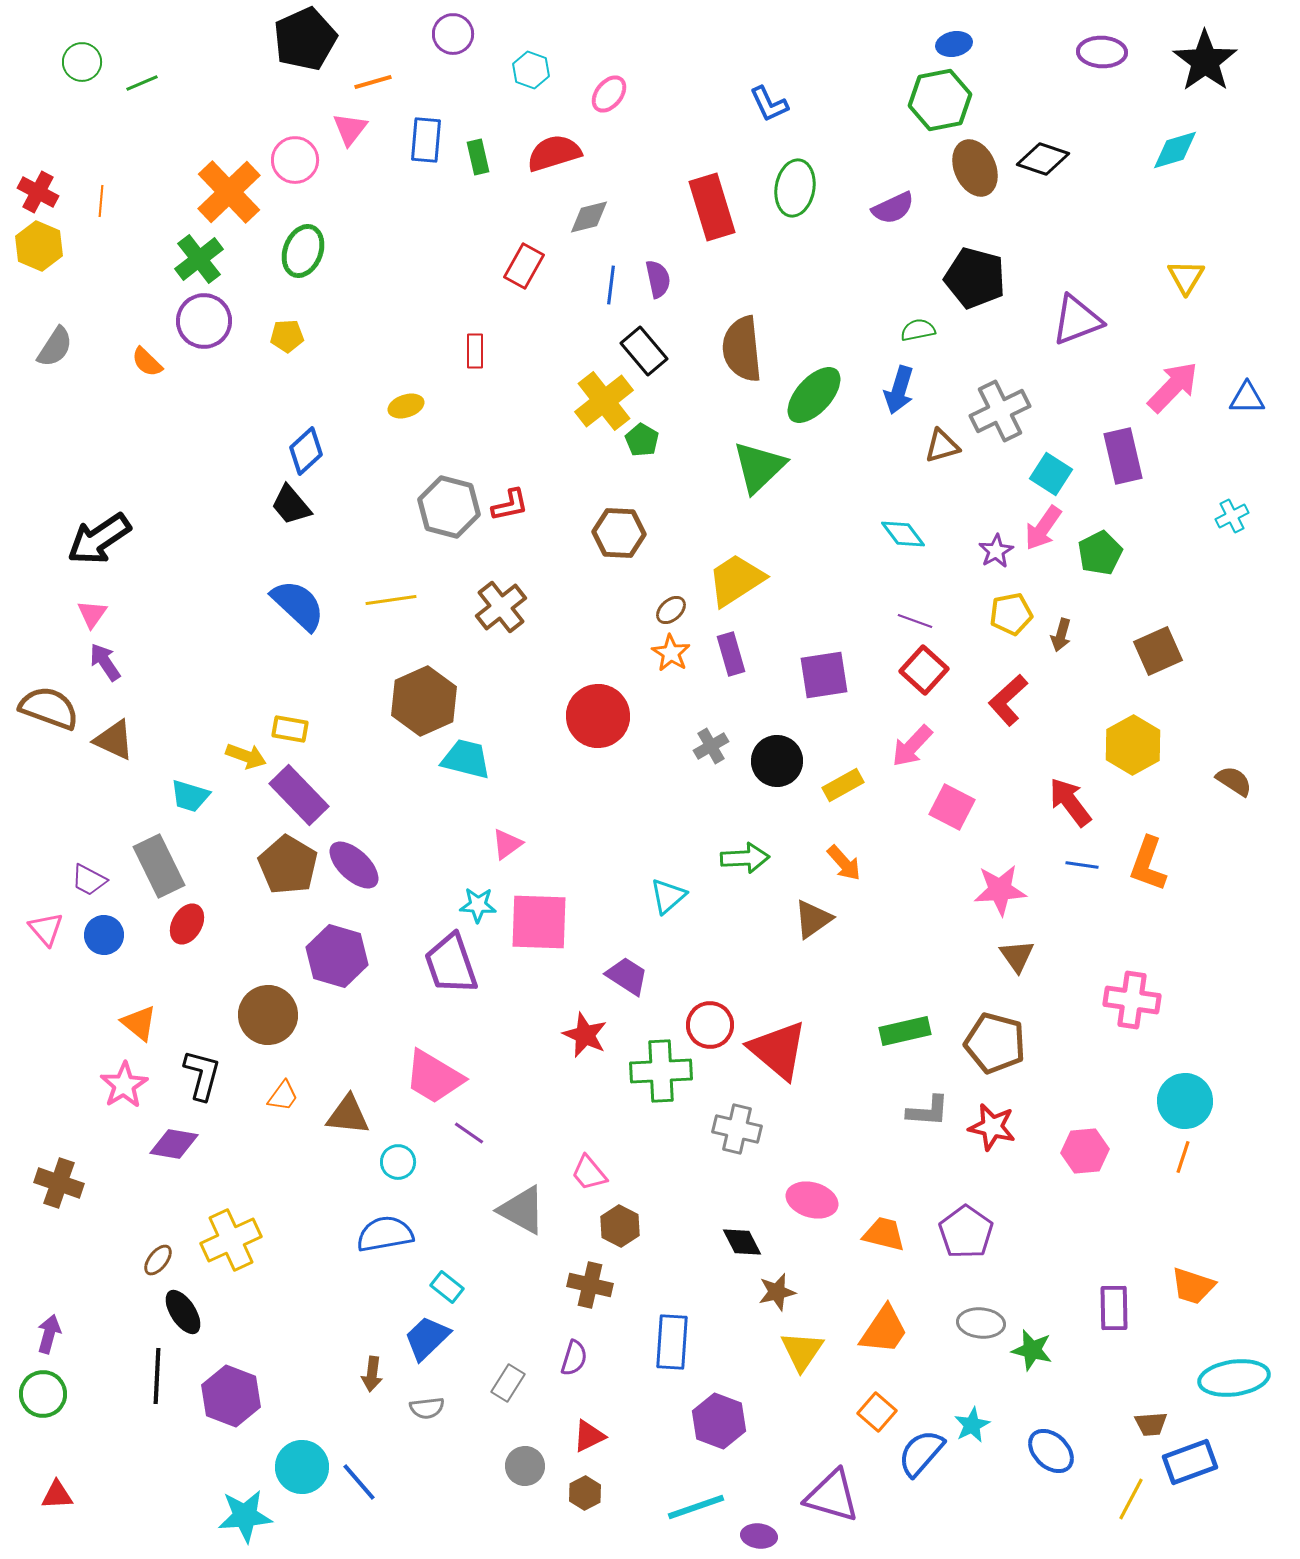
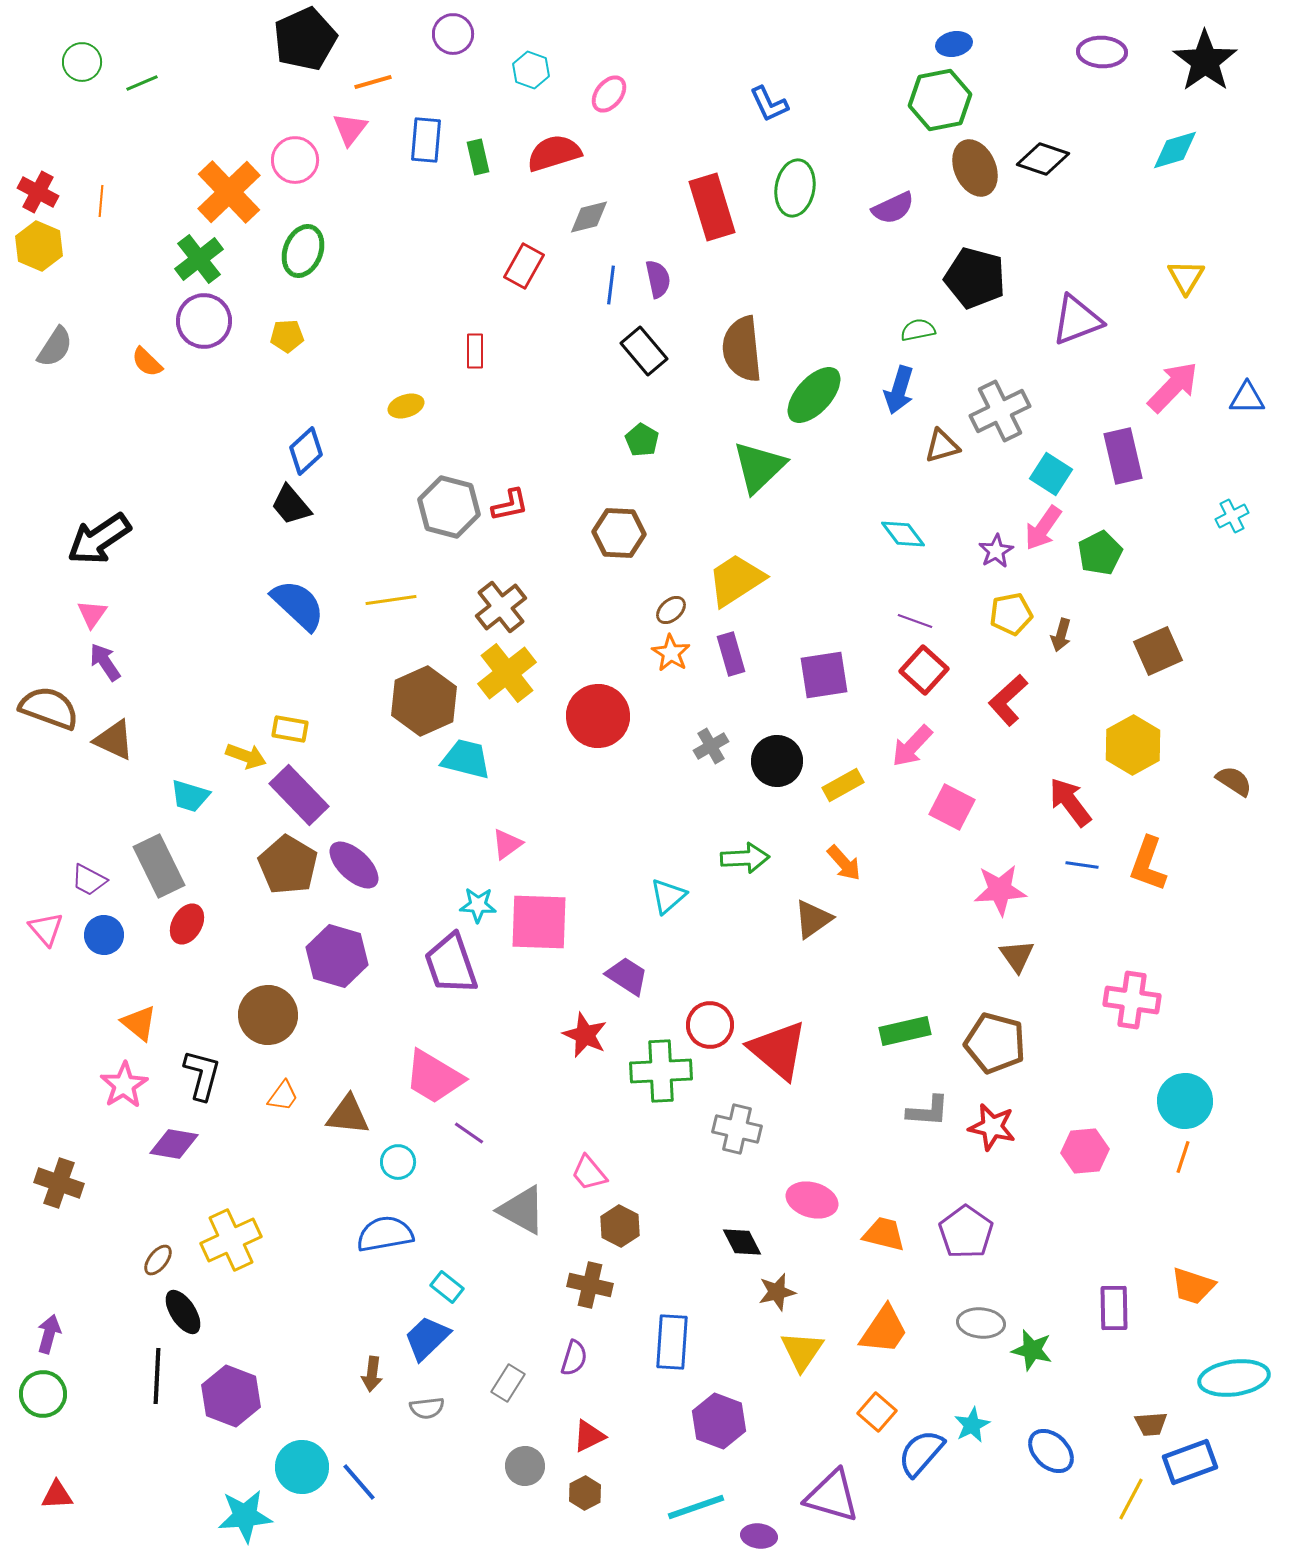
yellow cross at (604, 401): moved 97 px left, 272 px down
